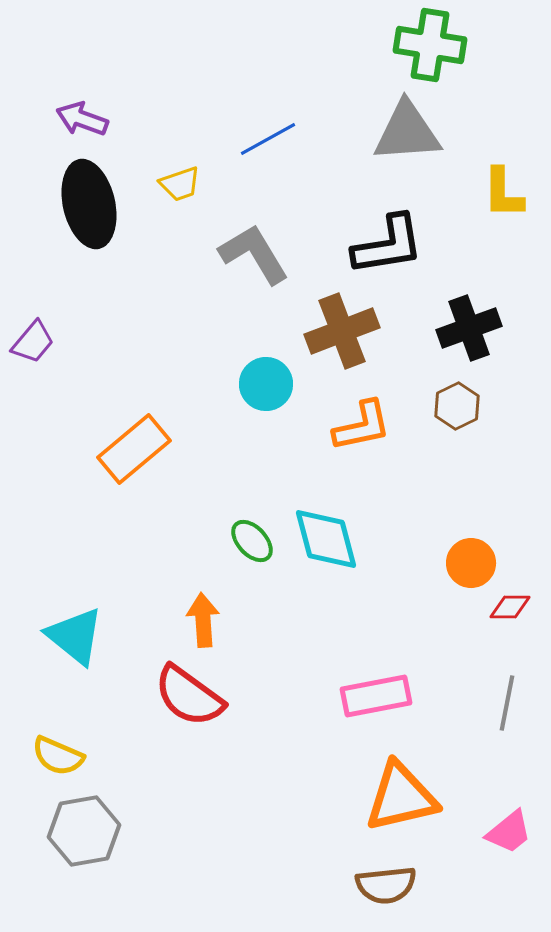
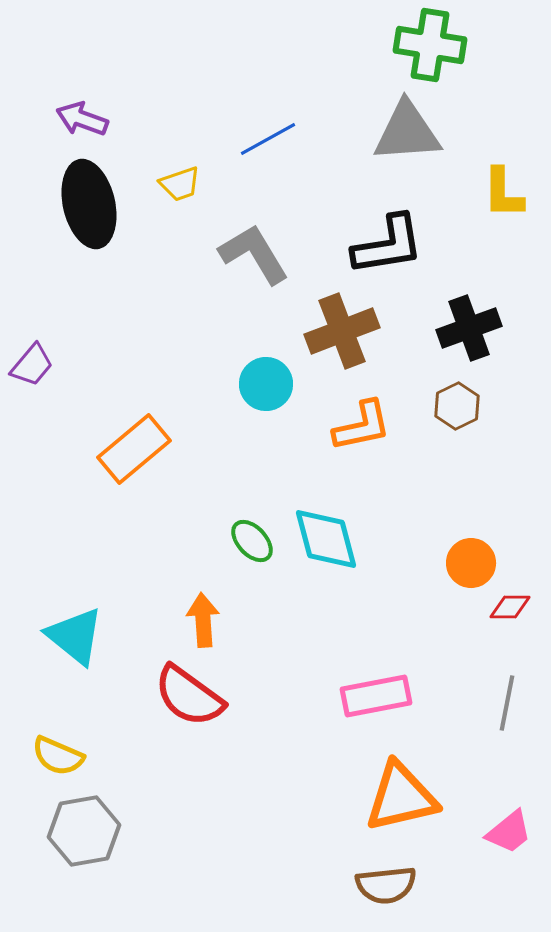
purple trapezoid: moved 1 px left, 23 px down
